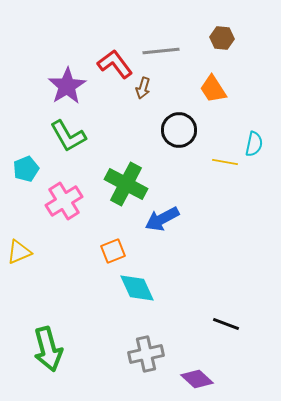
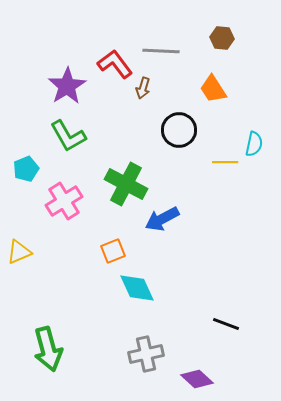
gray line: rotated 9 degrees clockwise
yellow line: rotated 10 degrees counterclockwise
